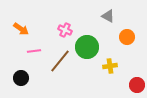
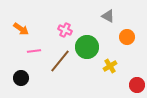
yellow cross: rotated 24 degrees counterclockwise
